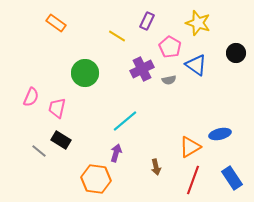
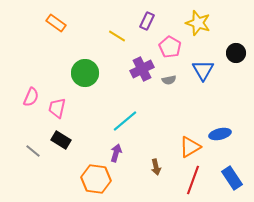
blue triangle: moved 7 px right, 5 px down; rotated 25 degrees clockwise
gray line: moved 6 px left
